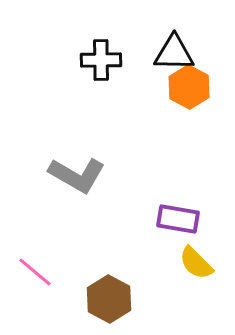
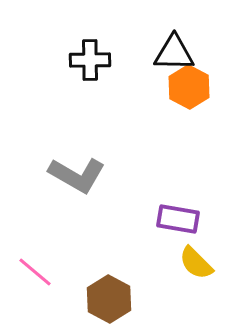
black cross: moved 11 px left
